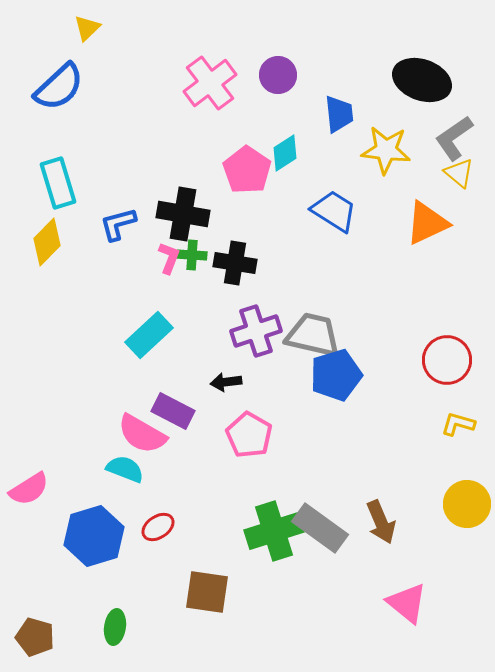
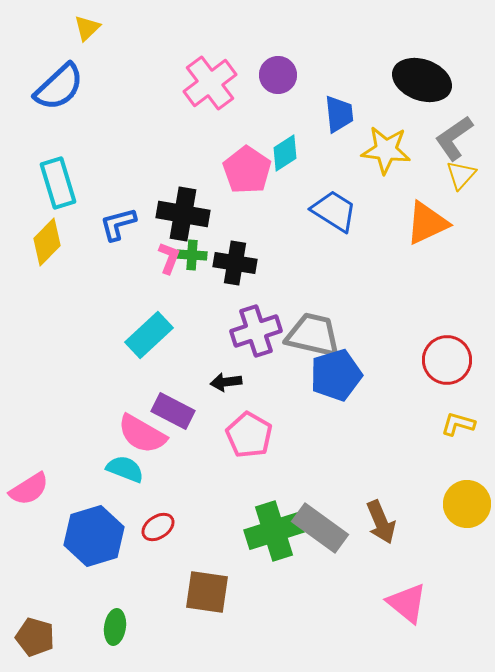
yellow triangle at (459, 173): moved 2 px right, 2 px down; rotated 32 degrees clockwise
